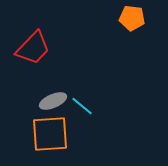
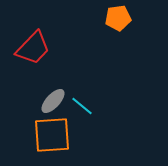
orange pentagon: moved 14 px left; rotated 15 degrees counterclockwise
gray ellipse: rotated 24 degrees counterclockwise
orange square: moved 2 px right, 1 px down
